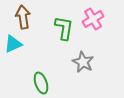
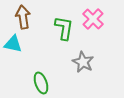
pink cross: rotated 15 degrees counterclockwise
cyan triangle: rotated 36 degrees clockwise
